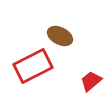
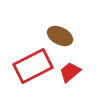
red trapezoid: moved 21 px left, 9 px up
